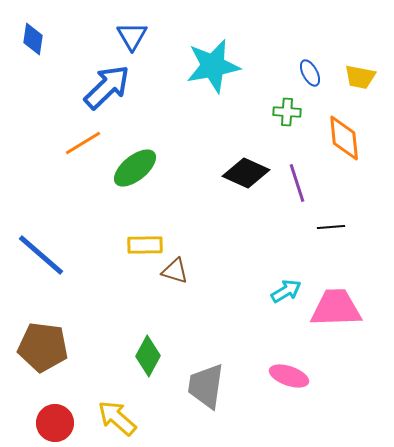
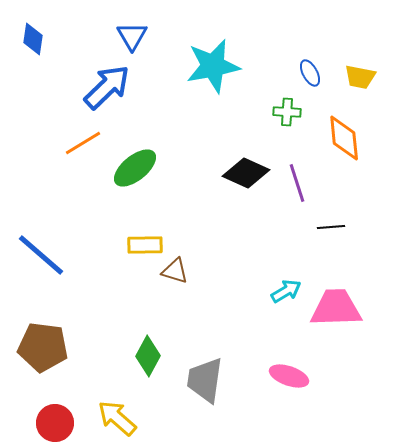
gray trapezoid: moved 1 px left, 6 px up
